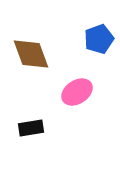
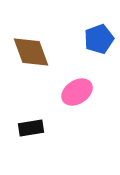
brown diamond: moved 2 px up
